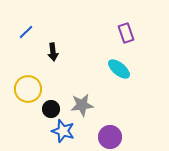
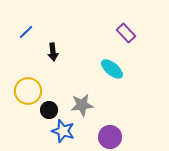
purple rectangle: rotated 24 degrees counterclockwise
cyan ellipse: moved 7 px left
yellow circle: moved 2 px down
black circle: moved 2 px left, 1 px down
